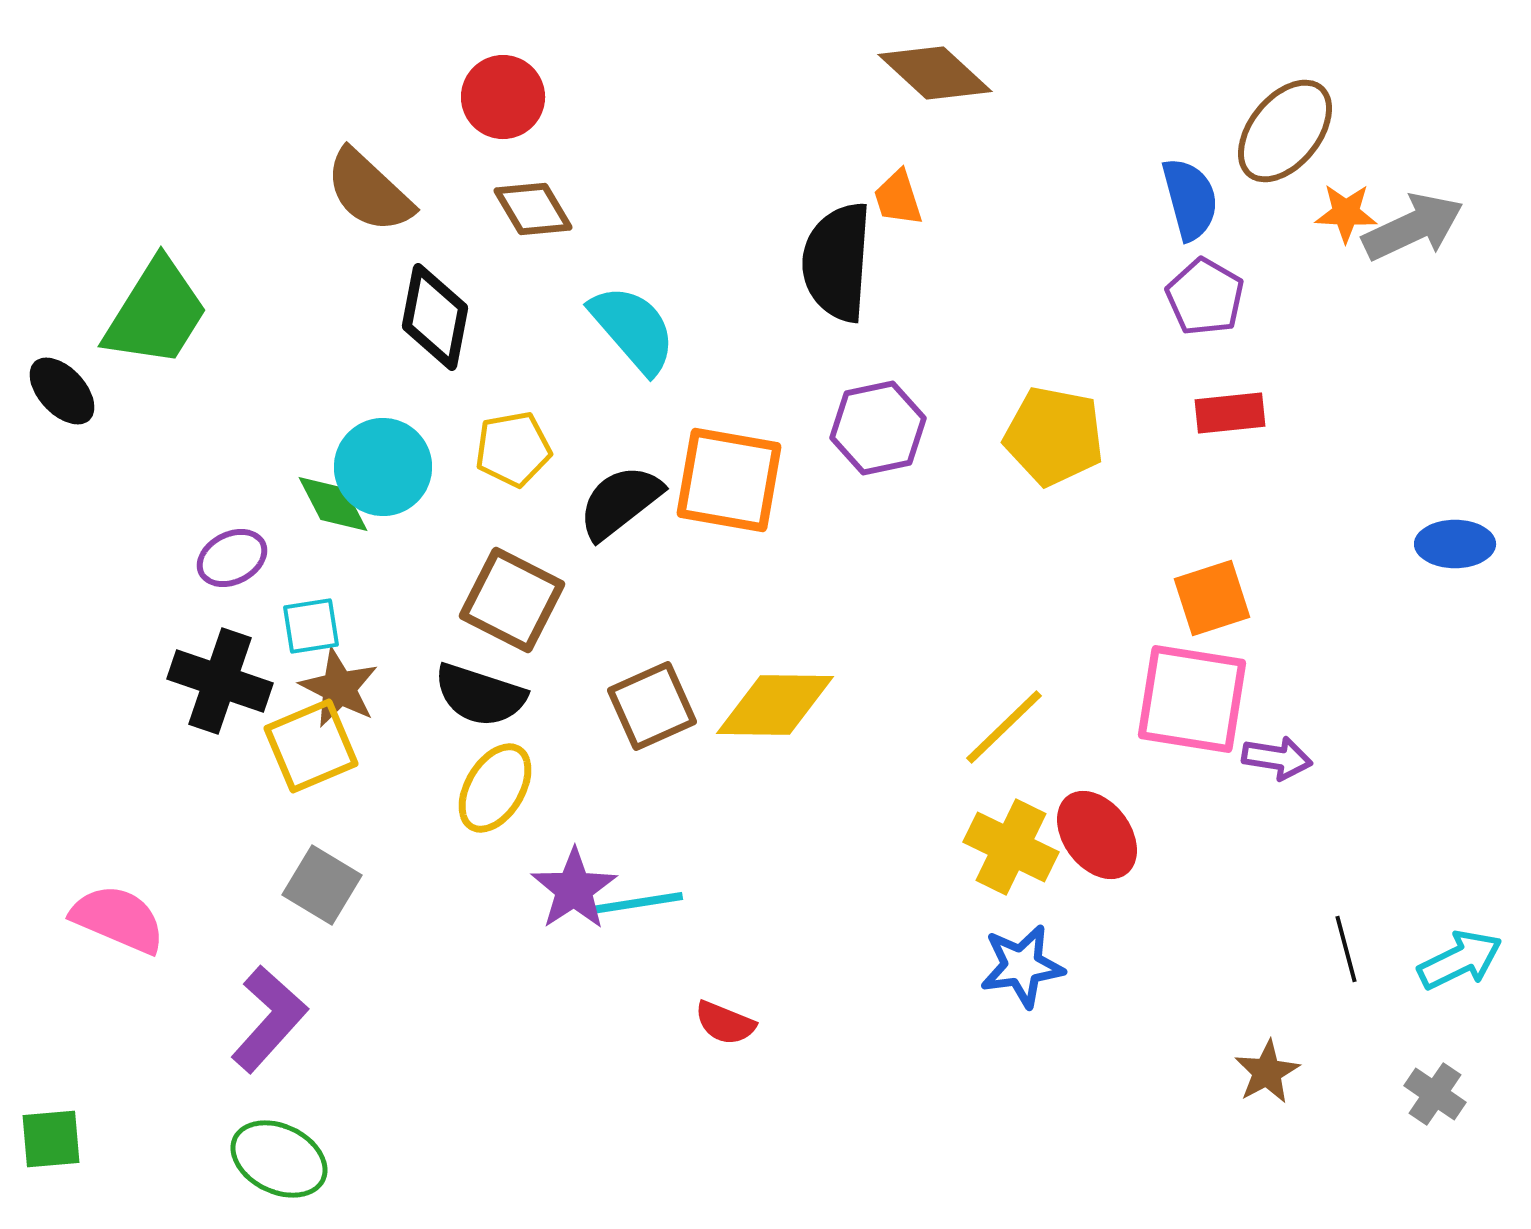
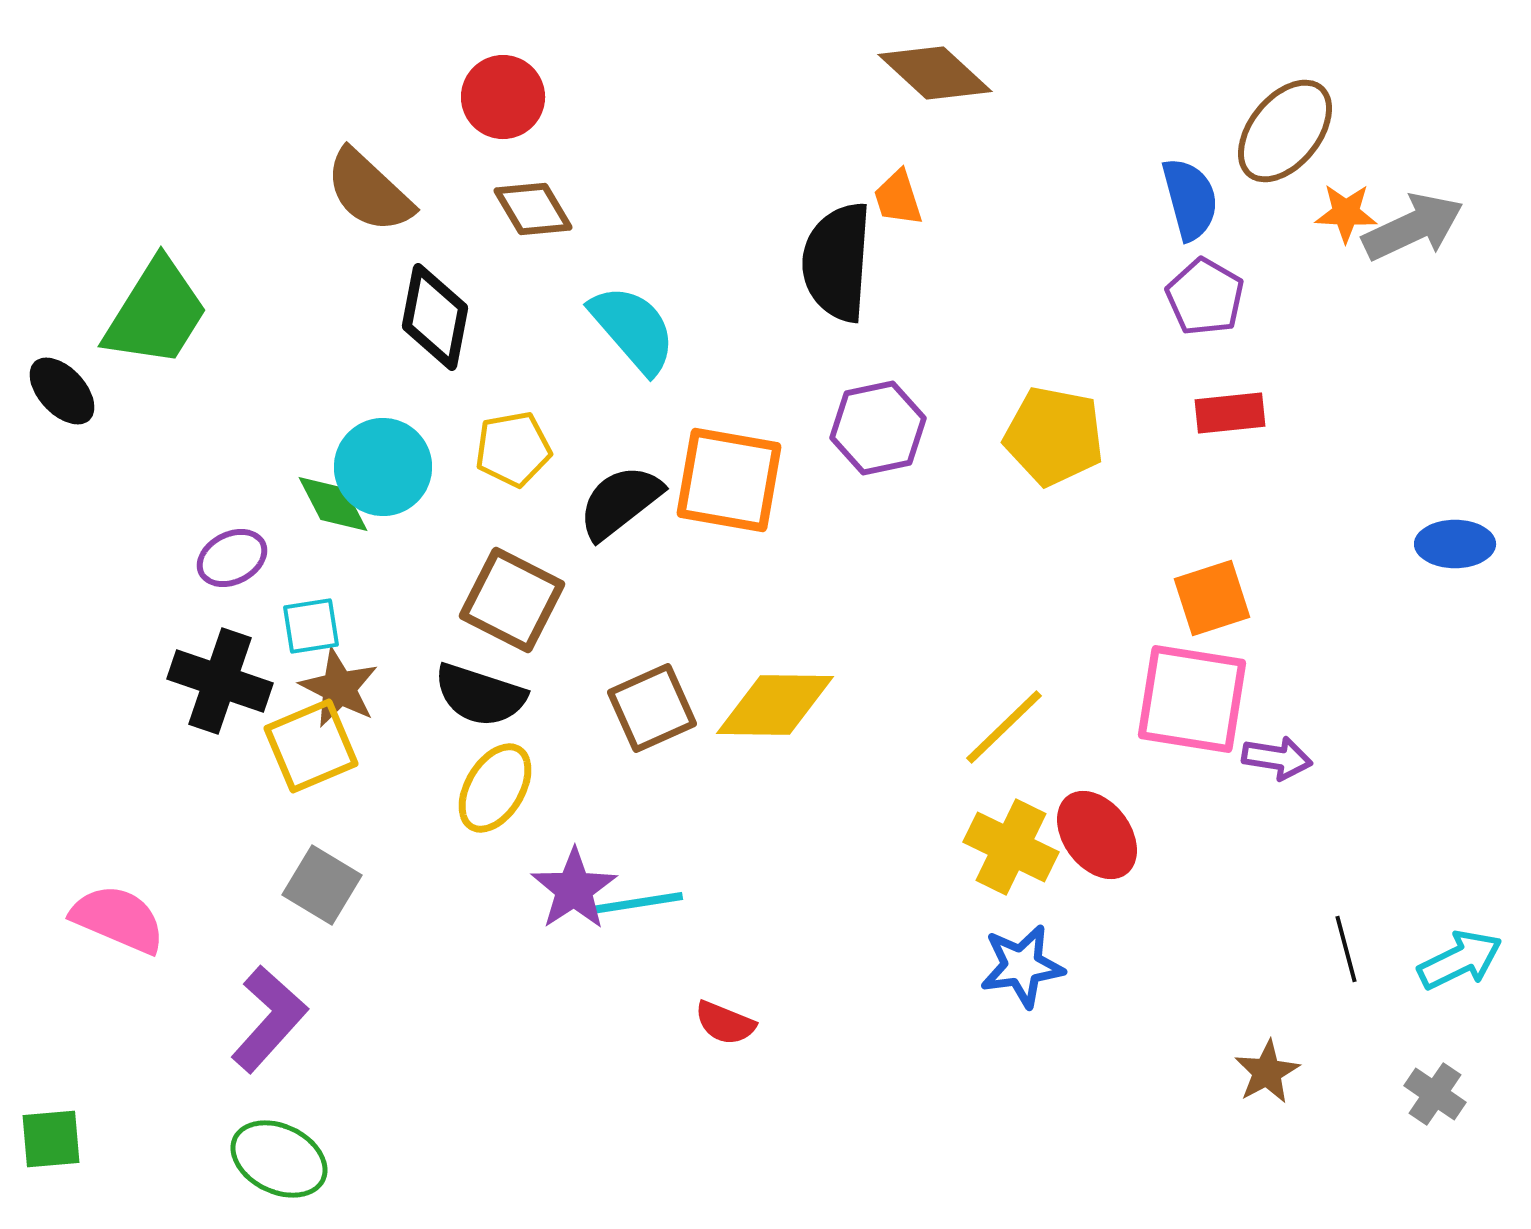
brown square at (652, 706): moved 2 px down
